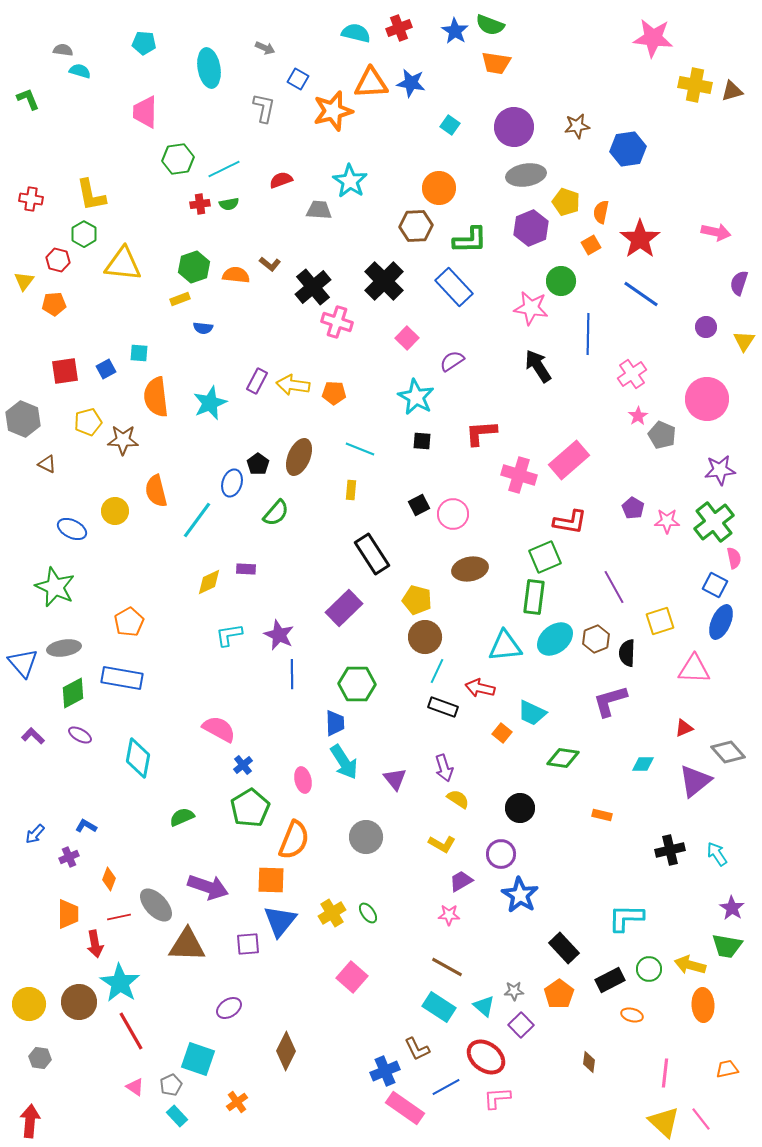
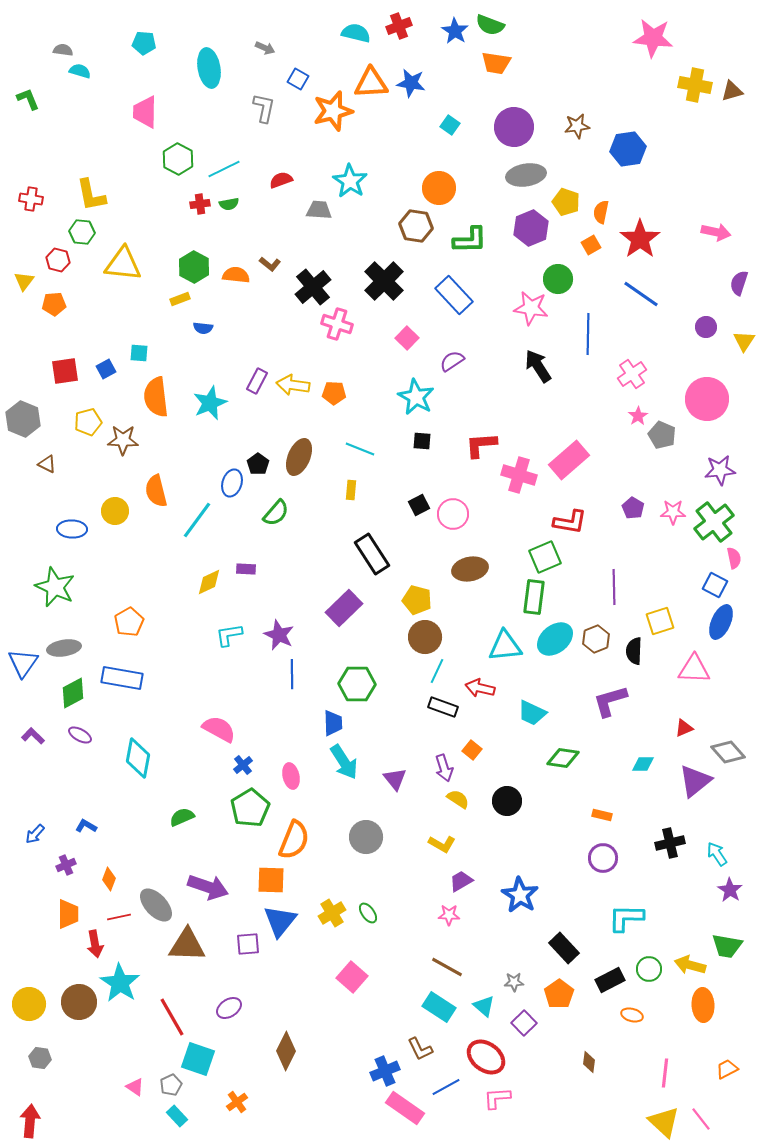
red cross at (399, 28): moved 2 px up
green hexagon at (178, 159): rotated 24 degrees counterclockwise
brown hexagon at (416, 226): rotated 12 degrees clockwise
green hexagon at (84, 234): moved 2 px left, 2 px up; rotated 25 degrees counterclockwise
green hexagon at (194, 267): rotated 12 degrees counterclockwise
green circle at (561, 281): moved 3 px left, 2 px up
blue rectangle at (454, 287): moved 8 px down
pink cross at (337, 322): moved 2 px down
red L-shape at (481, 433): moved 12 px down
pink star at (667, 521): moved 6 px right, 9 px up
blue ellipse at (72, 529): rotated 24 degrees counterclockwise
purple line at (614, 587): rotated 28 degrees clockwise
black semicircle at (627, 653): moved 7 px right, 2 px up
blue triangle at (23, 663): rotated 16 degrees clockwise
blue trapezoid at (335, 723): moved 2 px left
orange square at (502, 733): moved 30 px left, 17 px down
pink ellipse at (303, 780): moved 12 px left, 4 px up
black circle at (520, 808): moved 13 px left, 7 px up
black cross at (670, 850): moved 7 px up
purple circle at (501, 854): moved 102 px right, 4 px down
purple cross at (69, 857): moved 3 px left, 8 px down
purple star at (732, 908): moved 2 px left, 18 px up
gray star at (514, 991): moved 9 px up
purple square at (521, 1025): moved 3 px right, 2 px up
red line at (131, 1031): moved 41 px right, 14 px up
brown L-shape at (417, 1049): moved 3 px right
orange trapezoid at (727, 1069): rotated 15 degrees counterclockwise
